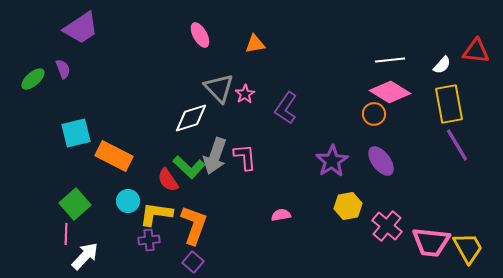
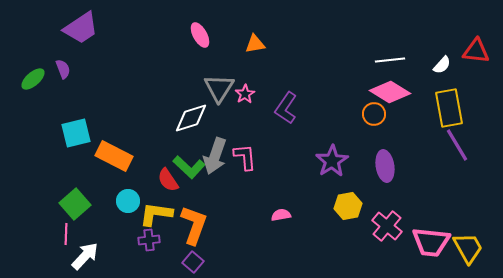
gray triangle: rotated 16 degrees clockwise
yellow rectangle: moved 4 px down
purple ellipse: moved 4 px right, 5 px down; rotated 28 degrees clockwise
